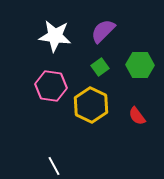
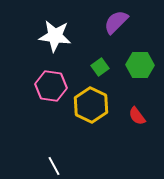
purple semicircle: moved 13 px right, 9 px up
